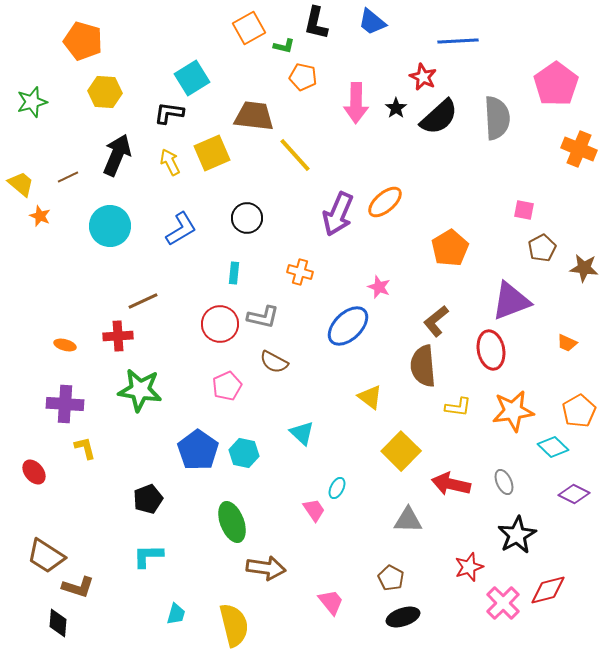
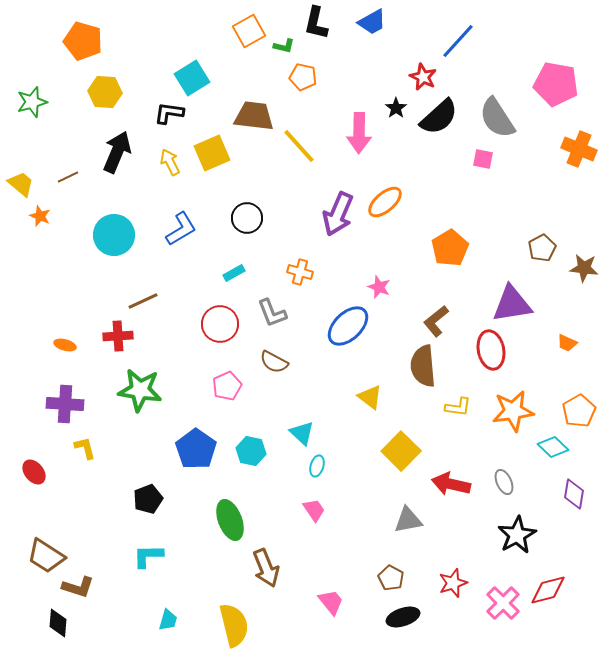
blue trapezoid at (372, 22): rotated 68 degrees counterclockwise
orange square at (249, 28): moved 3 px down
blue line at (458, 41): rotated 45 degrees counterclockwise
pink pentagon at (556, 84): rotated 27 degrees counterclockwise
pink arrow at (356, 103): moved 3 px right, 30 px down
gray semicircle at (497, 118): rotated 150 degrees clockwise
black arrow at (117, 155): moved 3 px up
yellow line at (295, 155): moved 4 px right, 9 px up
pink square at (524, 210): moved 41 px left, 51 px up
cyan circle at (110, 226): moved 4 px right, 9 px down
cyan rectangle at (234, 273): rotated 55 degrees clockwise
purple triangle at (511, 301): moved 1 px right, 3 px down; rotated 12 degrees clockwise
gray L-shape at (263, 317): moved 9 px right, 4 px up; rotated 56 degrees clockwise
blue pentagon at (198, 450): moved 2 px left, 1 px up
cyan hexagon at (244, 453): moved 7 px right, 2 px up
cyan ellipse at (337, 488): moved 20 px left, 22 px up; rotated 10 degrees counterclockwise
purple diamond at (574, 494): rotated 72 degrees clockwise
gray triangle at (408, 520): rotated 12 degrees counterclockwise
green ellipse at (232, 522): moved 2 px left, 2 px up
red star at (469, 567): moved 16 px left, 16 px down
brown arrow at (266, 568): rotated 60 degrees clockwise
cyan trapezoid at (176, 614): moved 8 px left, 6 px down
